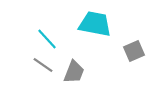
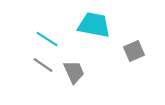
cyan trapezoid: moved 1 px left, 1 px down
cyan line: rotated 15 degrees counterclockwise
gray trapezoid: rotated 45 degrees counterclockwise
